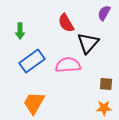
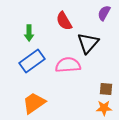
red semicircle: moved 2 px left, 2 px up
green arrow: moved 9 px right, 2 px down
brown square: moved 5 px down
orange trapezoid: rotated 25 degrees clockwise
